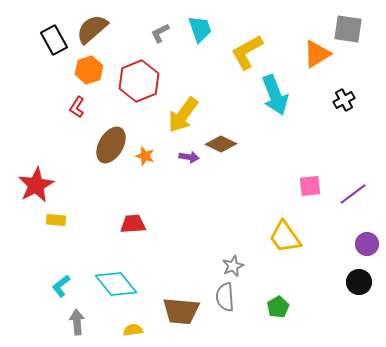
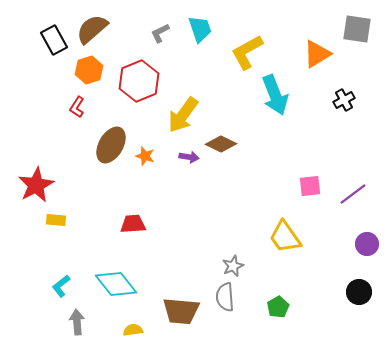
gray square: moved 9 px right
black circle: moved 10 px down
